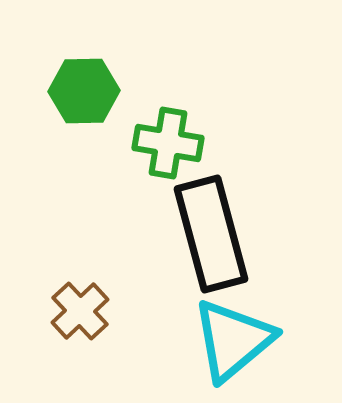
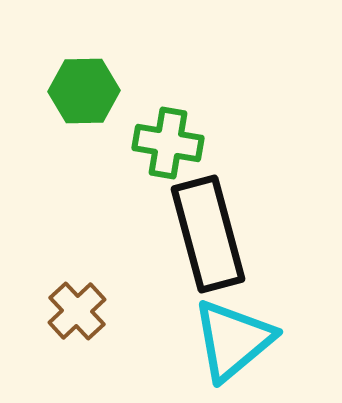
black rectangle: moved 3 px left
brown cross: moved 3 px left
